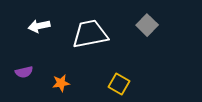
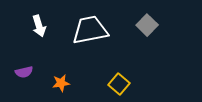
white arrow: rotated 95 degrees counterclockwise
white trapezoid: moved 4 px up
yellow square: rotated 10 degrees clockwise
